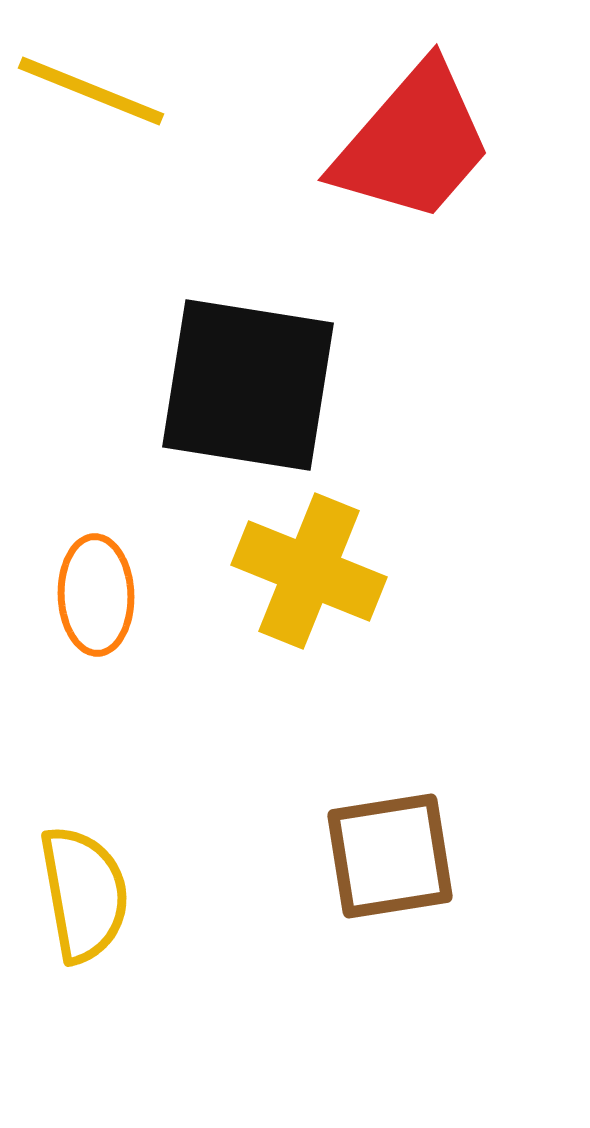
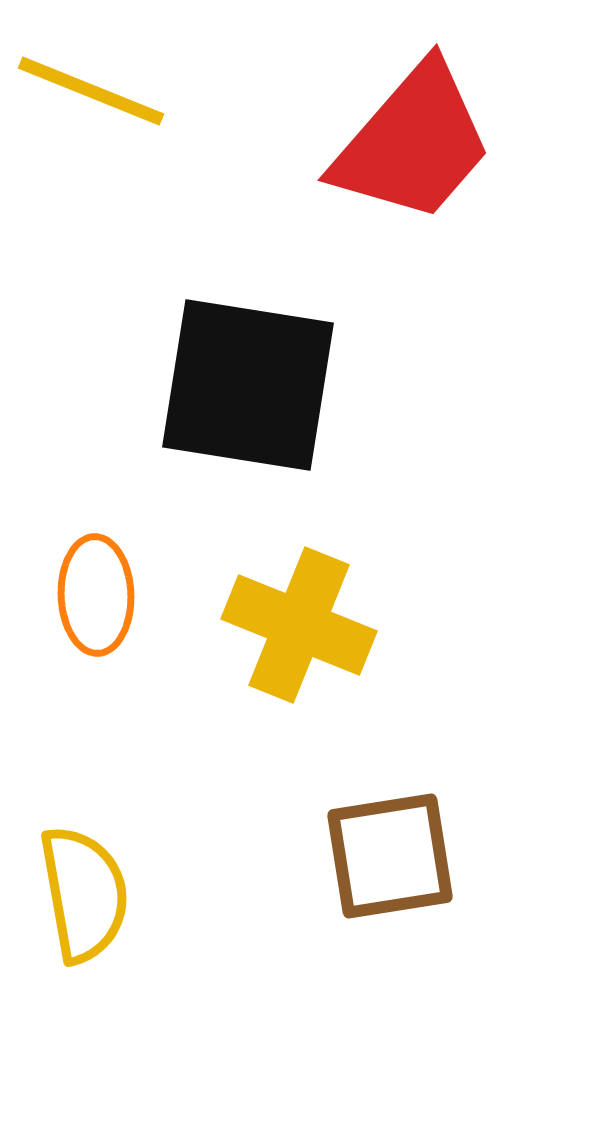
yellow cross: moved 10 px left, 54 px down
